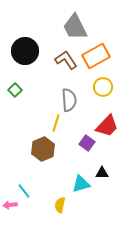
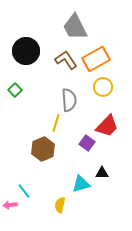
black circle: moved 1 px right
orange rectangle: moved 3 px down
